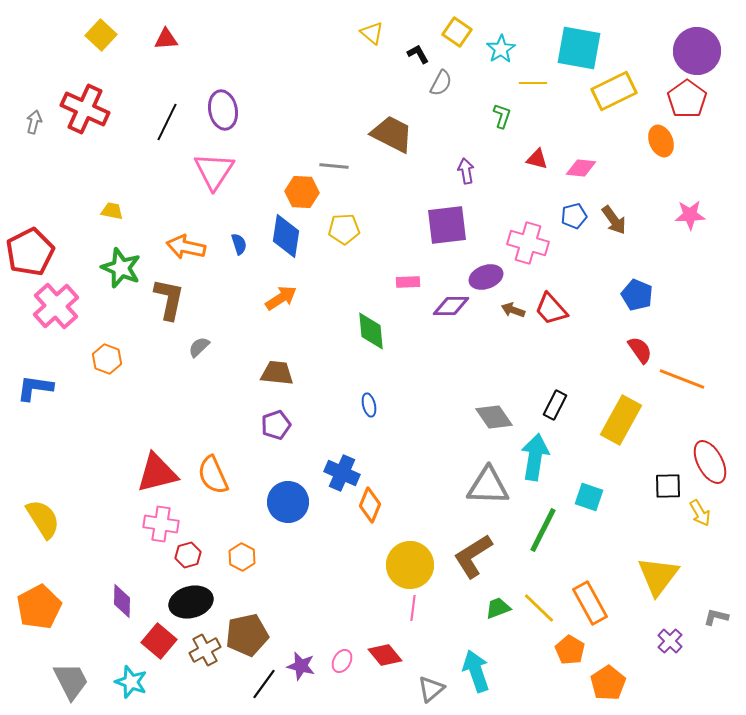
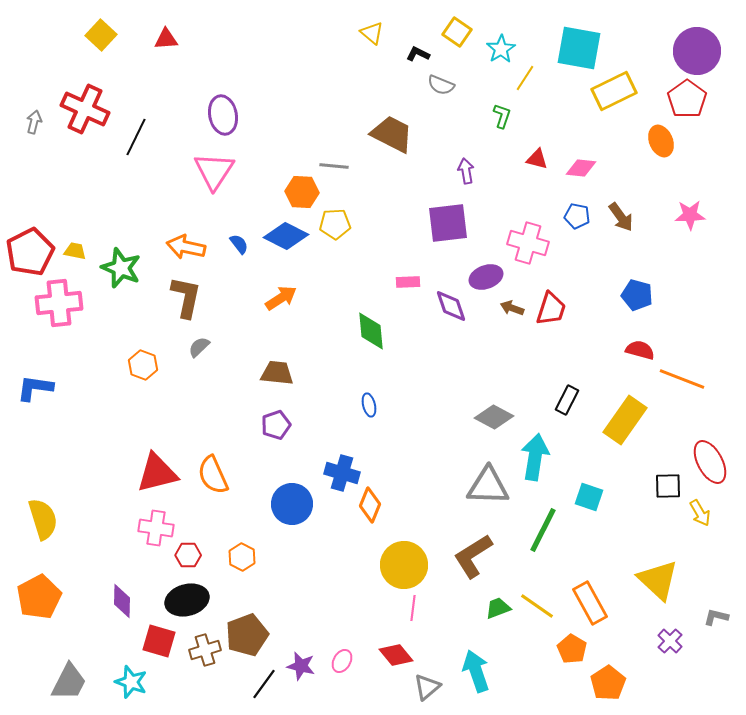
black L-shape at (418, 54): rotated 35 degrees counterclockwise
gray semicircle at (441, 83): moved 2 px down; rotated 84 degrees clockwise
yellow line at (533, 83): moved 8 px left, 5 px up; rotated 56 degrees counterclockwise
purple ellipse at (223, 110): moved 5 px down
black line at (167, 122): moved 31 px left, 15 px down
yellow trapezoid at (112, 211): moved 37 px left, 40 px down
blue pentagon at (574, 216): moved 3 px right; rotated 25 degrees clockwise
brown arrow at (614, 220): moved 7 px right, 3 px up
purple square at (447, 225): moved 1 px right, 2 px up
yellow pentagon at (344, 229): moved 9 px left, 5 px up
blue diamond at (286, 236): rotated 72 degrees counterclockwise
blue semicircle at (239, 244): rotated 20 degrees counterclockwise
blue pentagon at (637, 295): rotated 8 degrees counterclockwise
brown L-shape at (169, 299): moved 17 px right, 2 px up
pink cross at (56, 306): moved 3 px right, 3 px up; rotated 36 degrees clockwise
purple diamond at (451, 306): rotated 72 degrees clockwise
red trapezoid at (551, 309): rotated 120 degrees counterclockwise
brown arrow at (513, 310): moved 1 px left, 2 px up
red semicircle at (640, 350): rotated 40 degrees counterclockwise
orange hexagon at (107, 359): moved 36 px right, 6 px down
black rectangle at (555, 405): moved 12 px right, 5 px up
gray diamond at (494, 417): rotated 27 degrees counterclockwise
yellow rectangle at (621, 420): moved 4 px right; rotated 6 degrees clockwise
blue cross at (342, 473): rotated 8 degrees counterclockwise
blue circle at (288, 502): moved 4 px right, 2 px down
yellow semicircle at (43, 519): rotated 15 degrees clockwise
pink cross at (161, 524): moved 5 px left, 4 px down
red hexagon at (188, 555): rotated 15 degrees clockwise
yellow circle at (410, 565): moved 6 px left
yellow triangle at (658, 576): moved 4 px down; rotated 24 degrees counterclockwise
black ellipse at (191, 602): moved 4 px left, 2 px up
orange pentagon at (39, 607): moved 10 px up
yellow line at (539, 608): moved 2 px left, 2 px up; rotated 9 degrees counterclockwise
brown pentagon at (247, 635): rotated 9 degrees counterclockwise
red square at (159, 641): rotated 24 degrees counterclockwise
brown cross at (205, 650): rotated 12 degrees clockwise
orange pentagon at (570, 650): moved 2 px right, 1 px up
red diamond at (385, 655): moved 11 px right
gray trapezoid at (71, 681): moved 2 px left, 1 px down; rotated 54 degrees clockwise
gray triangle at (431, 689): moved 4 px left, 2 px up
